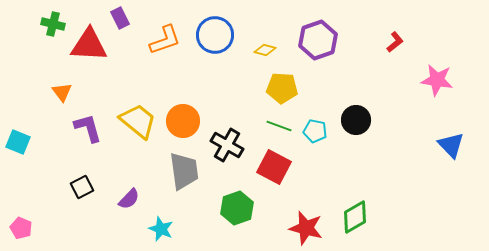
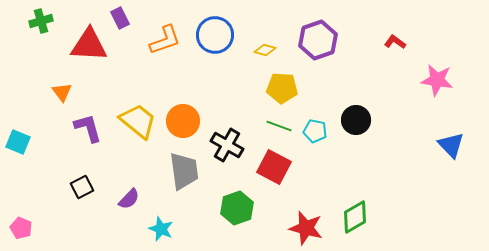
green cross: moved 12 px left, 3 px up; rotated 30 degrees counterclockwise
red L-shape: rotated 105 degrees counterclockwise
